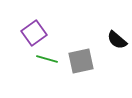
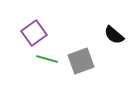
black semicircle: moved 3 px left, 5 px up
gray square: rotated 8 degrees counterclockwise
